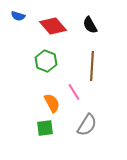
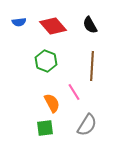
blue semicircle: moved 1 px right, 6 px down; rotated 24 degrees counterclockwise
